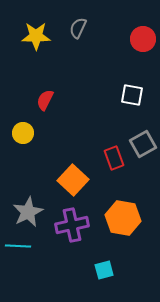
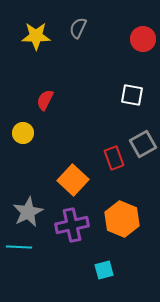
orange hexagon: moved 1 px left, 1 px down; rotated 12 degrees clockwise
cyan line: moved 1 px right, 1 px down
